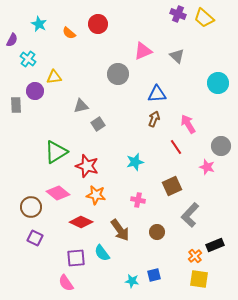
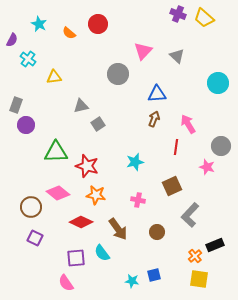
pink triangle at (143, 51): rotated 24 degrees counterclockwise
purple circle at (35, 91): moved 9 px left, 34 px down
gray rectangle at (16, 105): rotated 21 degrees clockwise
red line at (176, 147): rotated 42 degrees clockwise
green triangle at (56, 152): rotated 30 degrees clockwise
brown arrow at (120, 230): moved 2 px left, 1 px up
